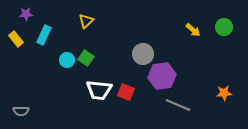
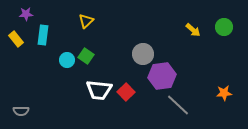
cyan rectangle: moved 1 px left; rotated 18 degrees counterclockwise
green square: moved 2 px up
red square: rotated 24 degrees clockwise
gray line: rotated 20 degrees clockwise
